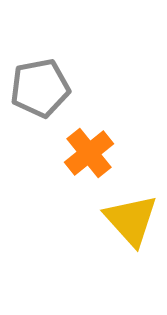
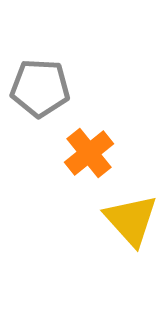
gray pentagon: rotated 14 degrees clockwise
